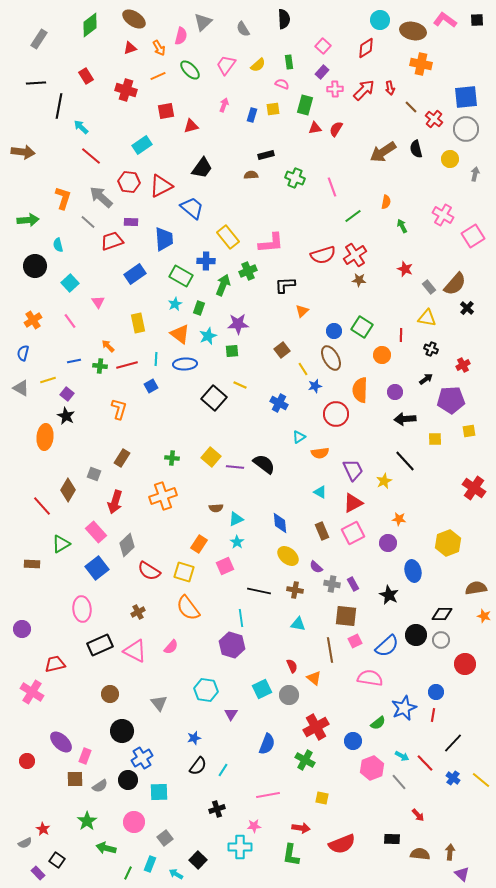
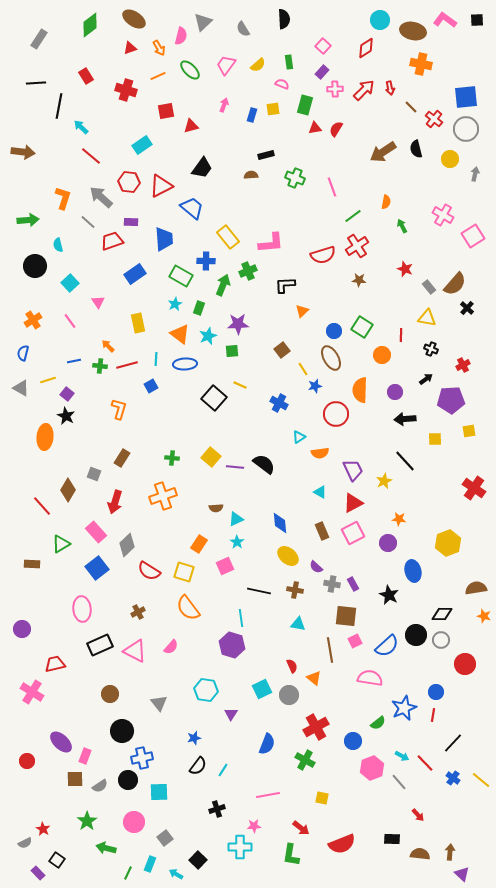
red cross at (355, 255): moved 2 px right, 9 px up
blue cross at (142, 758): rotated 20 degrees clockwise
red arrow at (301, 828): rotated 30 degrees clockwise
